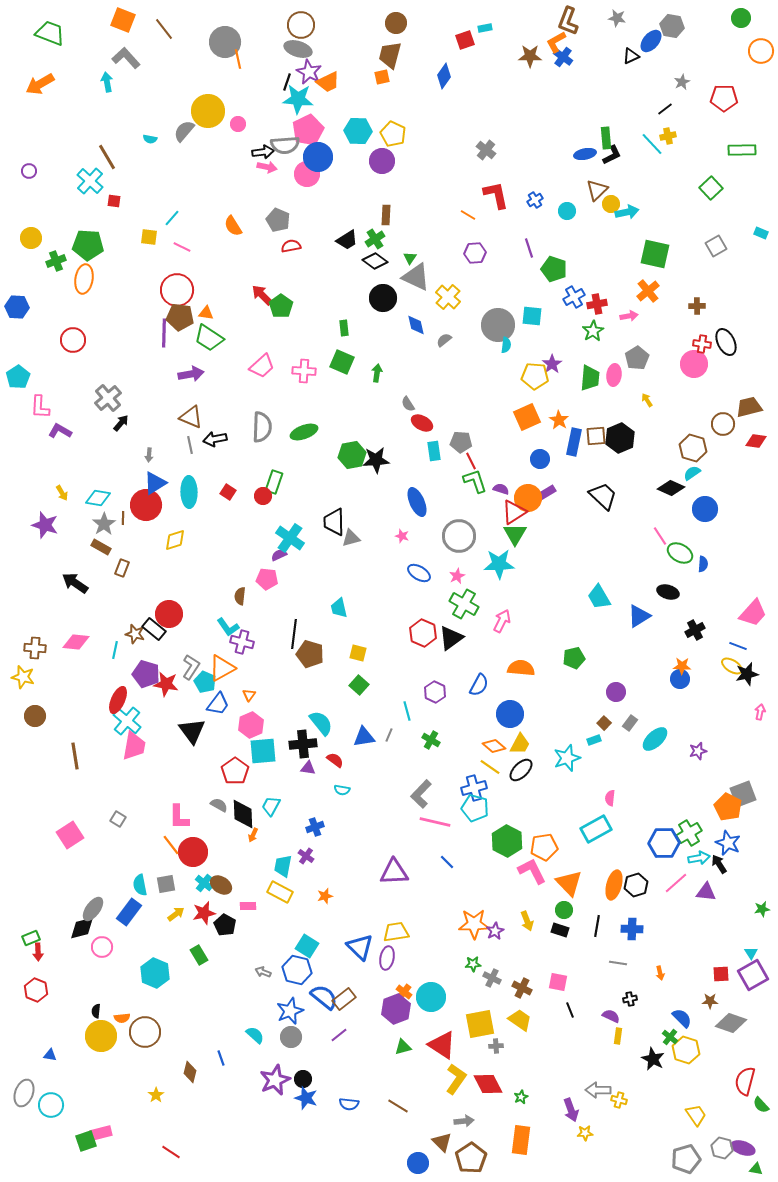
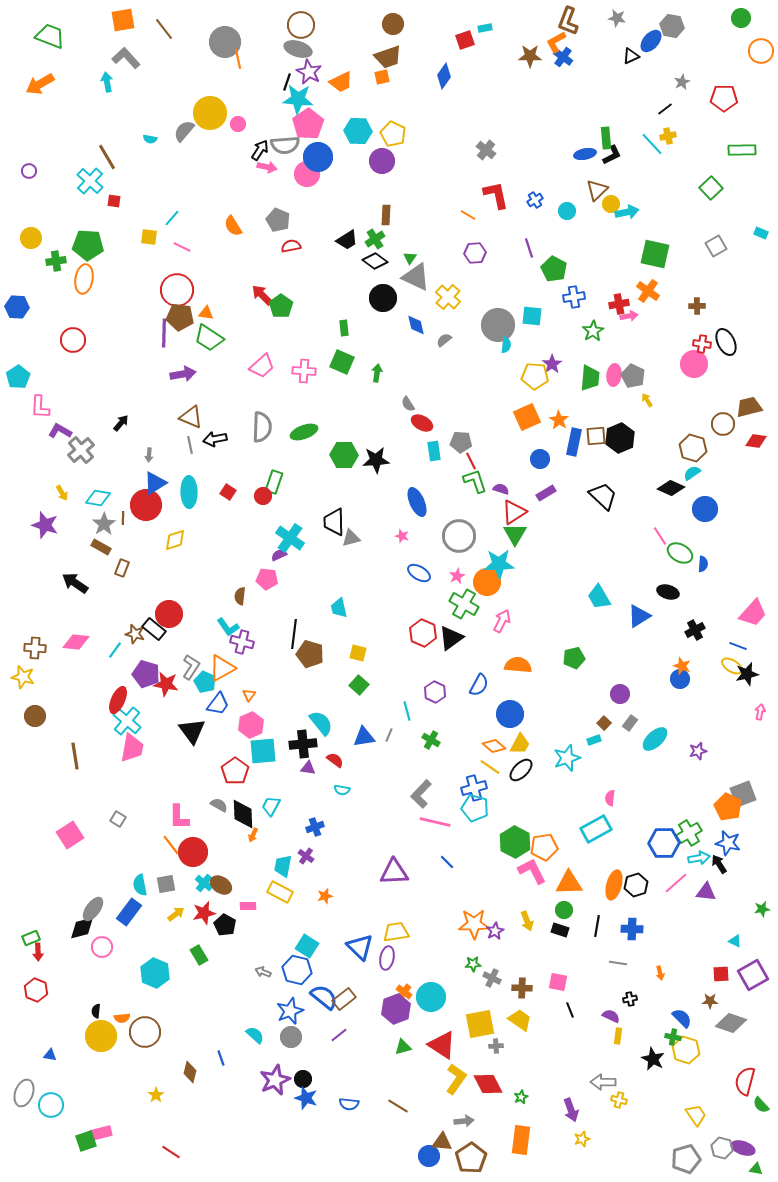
orange square at (123, 20): rotated 30 degrees counterclockwise
brown circle at (396, 23): moved 3 px left, 1 px down
green trapezoid at (50, 33): moved 3 px down
brown trapezoid at (390, 55): moved 2 px left, 2 px down; rotated 124 degrees counterclockwise
orange trapezoid at (328, 82): moved 13 px right
yellow circle at (208, 111): moved 2 px right, 2 px down
pink pentagon at (308, 130): moved 6 px up; rotated 8 degrees counterclockwise
black arrow at (263, 152): moved 3 px left, 2 px up; rotated 50 degrees counterclockwise
green cross at (56, 261): rotated 12 degrees clockwise
green pentagon at (554, 269): rotated 10 degrees clockwise
orange cross at (648, 291): rotated 15 degrees counterclockwise
blue cross at (574, 297): rotated 20 degrees clockwise
red cross at (597, 304): moved 22 px right
gray pentagon at (637, 358): moved 4 px left, 18 px down; rotated 15 degrees counterclockwise
purple arrow at (191, 374): moved 8 px left
gray cross at (108, 398): moved 27 px left, 52 px down
green hexagon at (352, 455): moved 8 px left; rotated 12 degrees clockwise
orange circle at (528, 498): moved 41 px left, 84 px down
cyan line at (115, 650): rotated 24 degrees clockwise
orange star at (682, 666): rotated 18 degrees clockwise
orange semicircle at (521, 668): moved 3 px left, 3 px up
purple circle at (616, 692): moved 4 px right, 2 px down
pink trapezoid at (134, 746): moved 2 px left, 2 px down
green hexagon at (507, 841): moved 8 px right, 1 px down
blue star at (728, 843): rotated 10 degrees counterclockwise
orange triangle at (569, 883): rotated 48 degrees counterclockwise
cyan triangle at (751, 953): moved 16 px left, 12 px up; rotated 32 degrees counterclockwise
brown cross at (522, 988): rotated 24 degrees counterclockwise
green cross at (670, 1037): moved 3 px right; rotated 28 degrees counterclockwise
gray arrow at (598, 1090): moved 5 px right, 8 px up
yellow star at (585, 1133): moved 3 px left, 6 px down; rotated 14 degrees counterclockwise
brown triangle at (442, 1142): rotated 40 degrees counterclockwise
blue circle at (418, 1163): moved 11 px right, 7 px up
